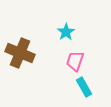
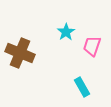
pink trapezoid: moved 17 px right, 15 px up
cyan rectangle: moved 2 px left
